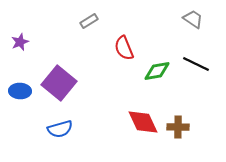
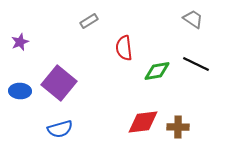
red semicircle: rotated 15 degrees clockwise
red diamond: rotated 72 degrees counterclockwise
